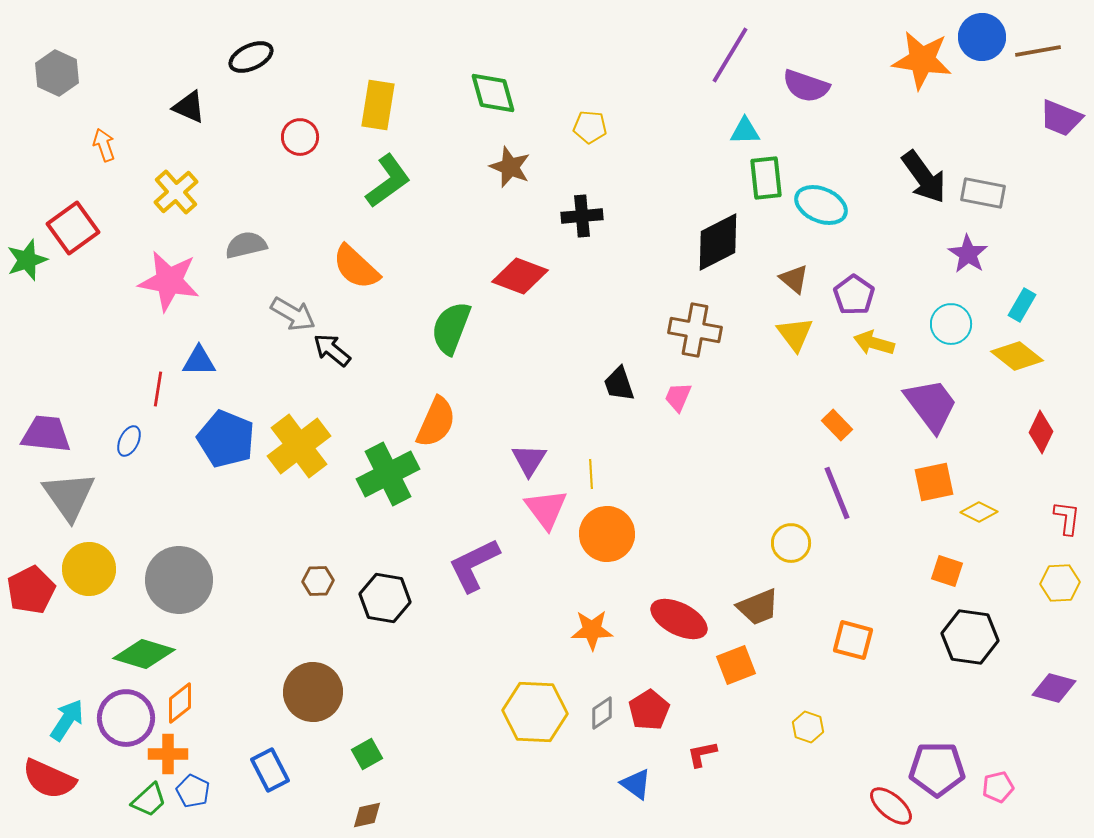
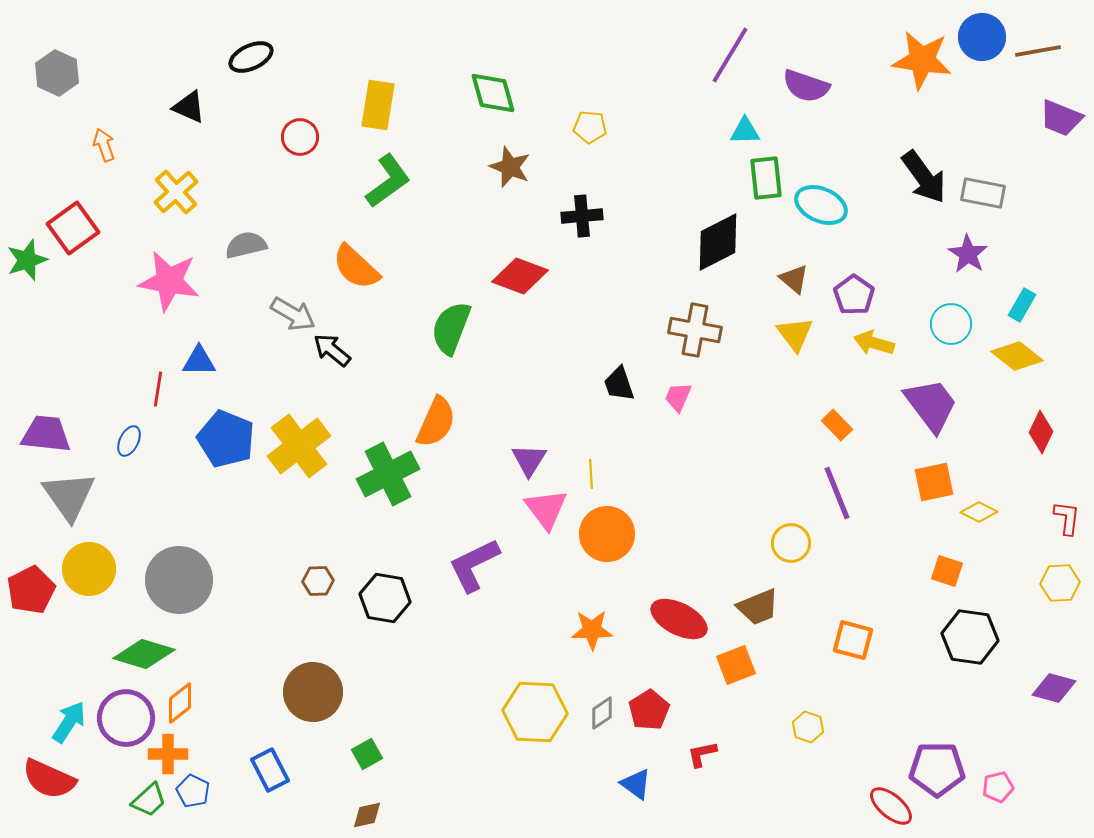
cyan arrow at (67, 720): moved 2 px right, 2 px down
